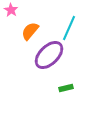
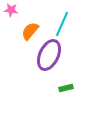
pink star: rotated 24 degrees counterclockwise
cyan line: moved 7 px left, 4 px up
purple ellipse: rotated 20 degrees counterclockwise
